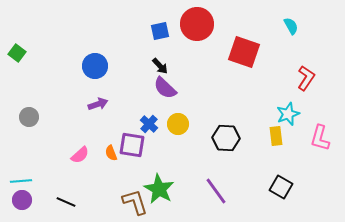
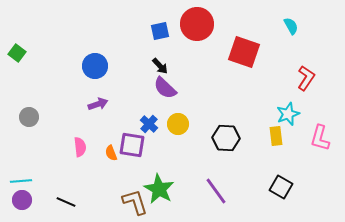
pink semicircle: moved 8 px up; rotated 54 degrees counterclockwise
